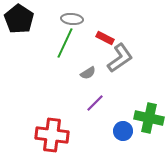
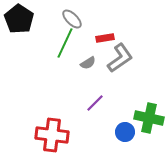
gray ellipse: rotated 40 degrees clockwise
red rectangle: rotated 36 degrees counterclockwise
gray semicircle: moved 10 px up
blue circle: moved 2 px right, 1 px down
